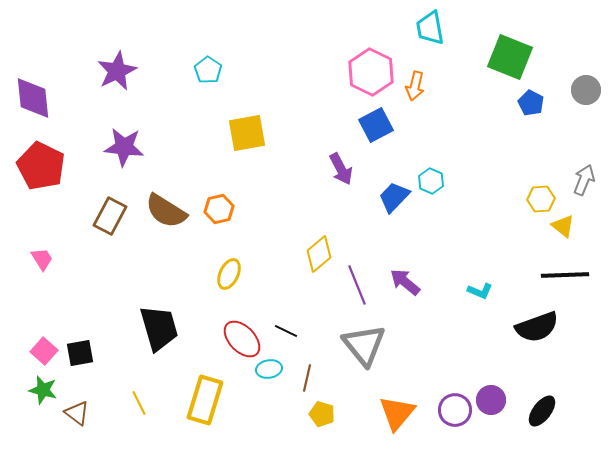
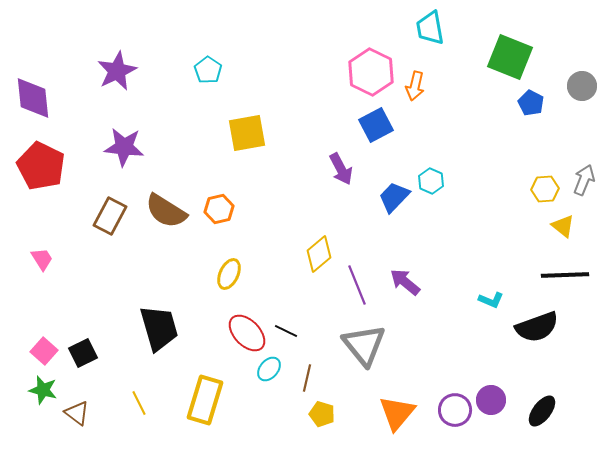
gray circle at (586, 90): moved 4 px left, 4 px up
yellow hexagon at (541, 199): moved 4 px right, 10 px up
cyan L-shape at (480, 291): moved 11 px right, 9 px down
red ellipse at (242, 339): moved 5 px right, 6 px up
black square at (80, 353): moved 3 px right; rotated 16 degrees counterclockwise
cyan ellipse at (269, 369): rotated 40 degrees counterclockwise
